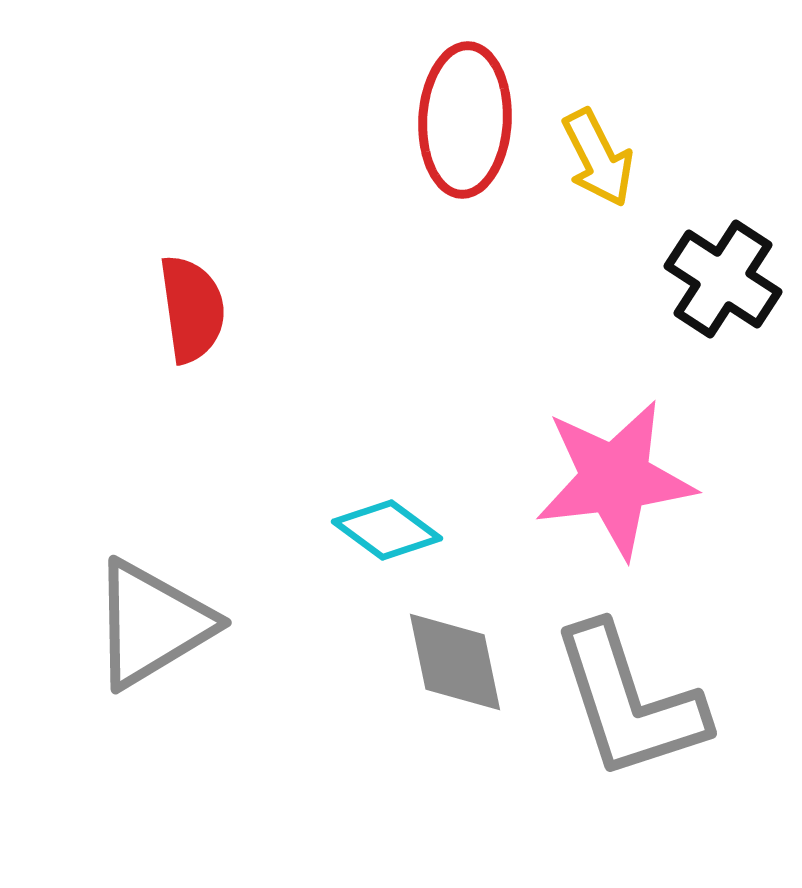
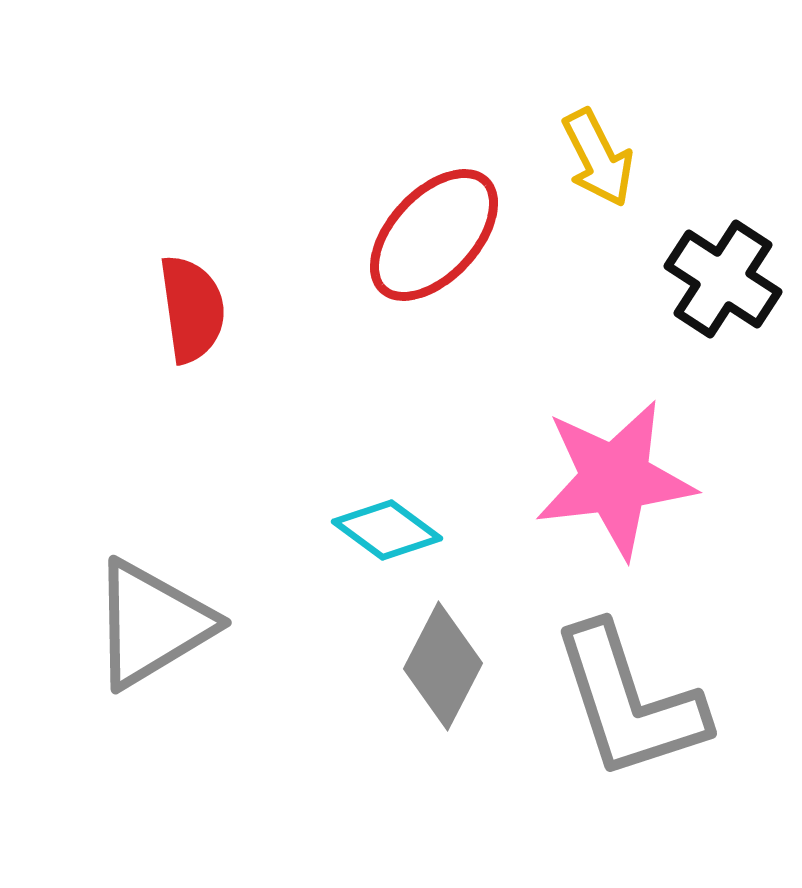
red ellipse: moved 31 px left, 115 px down; rotated 40 degrees clockwise
gray diamond: moved 12 px left, 4 px down; rotated 39 degrees clockwise
